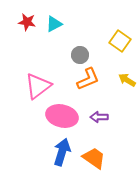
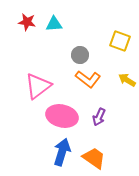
cyan triangle: rotated 24 degrees clockwise
yellow square: rotated 15 degrees counterclockwise
orange L-shape: rotated 60 degrees clockwise
purple arrow: rotated 66 degrees counterclockwise
